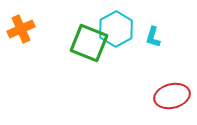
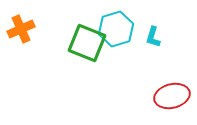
cyan hexagon: rotated 12 degrees clockwise
green square: moved 2 px left
